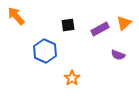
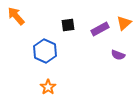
orange star: moved 24 px left, 9 px down
